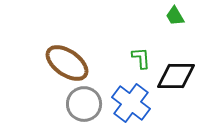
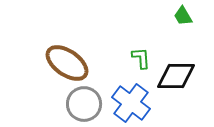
green trapezoid: moved 8 px right
